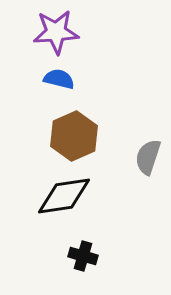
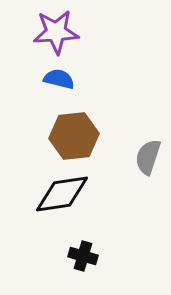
brown hexagon: rotated 18 degrees clockwise
black diamond: moved 2 px left, 2 px up
